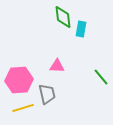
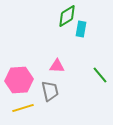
green diamond: moved 4 px right, 1 px up; rotated 65 degrees clockwise
green line: moved 1 px left, 2 px up
gray trapezoid: moved 3 px right, 3 px up
